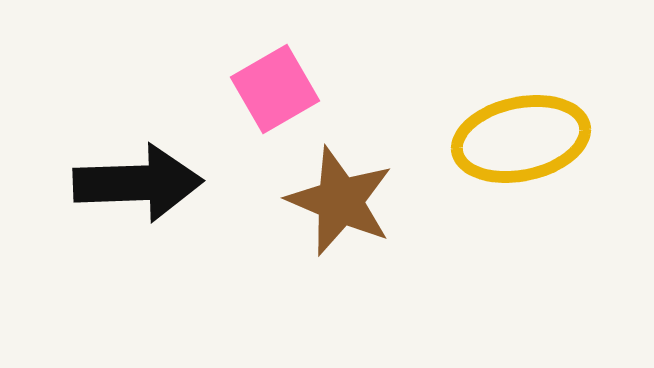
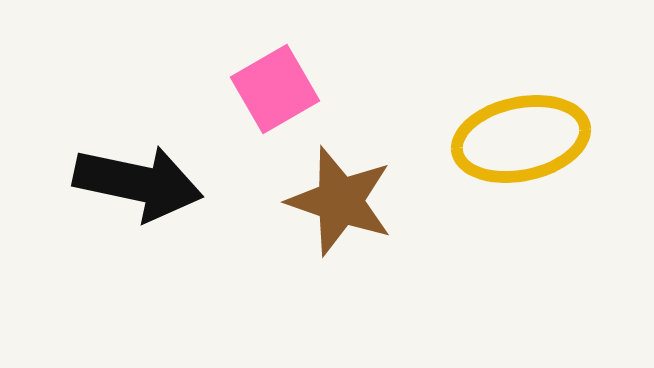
black arrow: rotated 14 degrees clockwise
brown star: rotated 4 degrees counterclockwise
